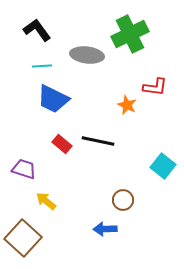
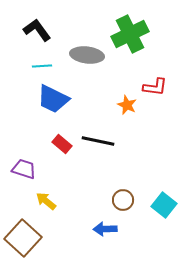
cyan square: moved 1 px right, 39 px down
